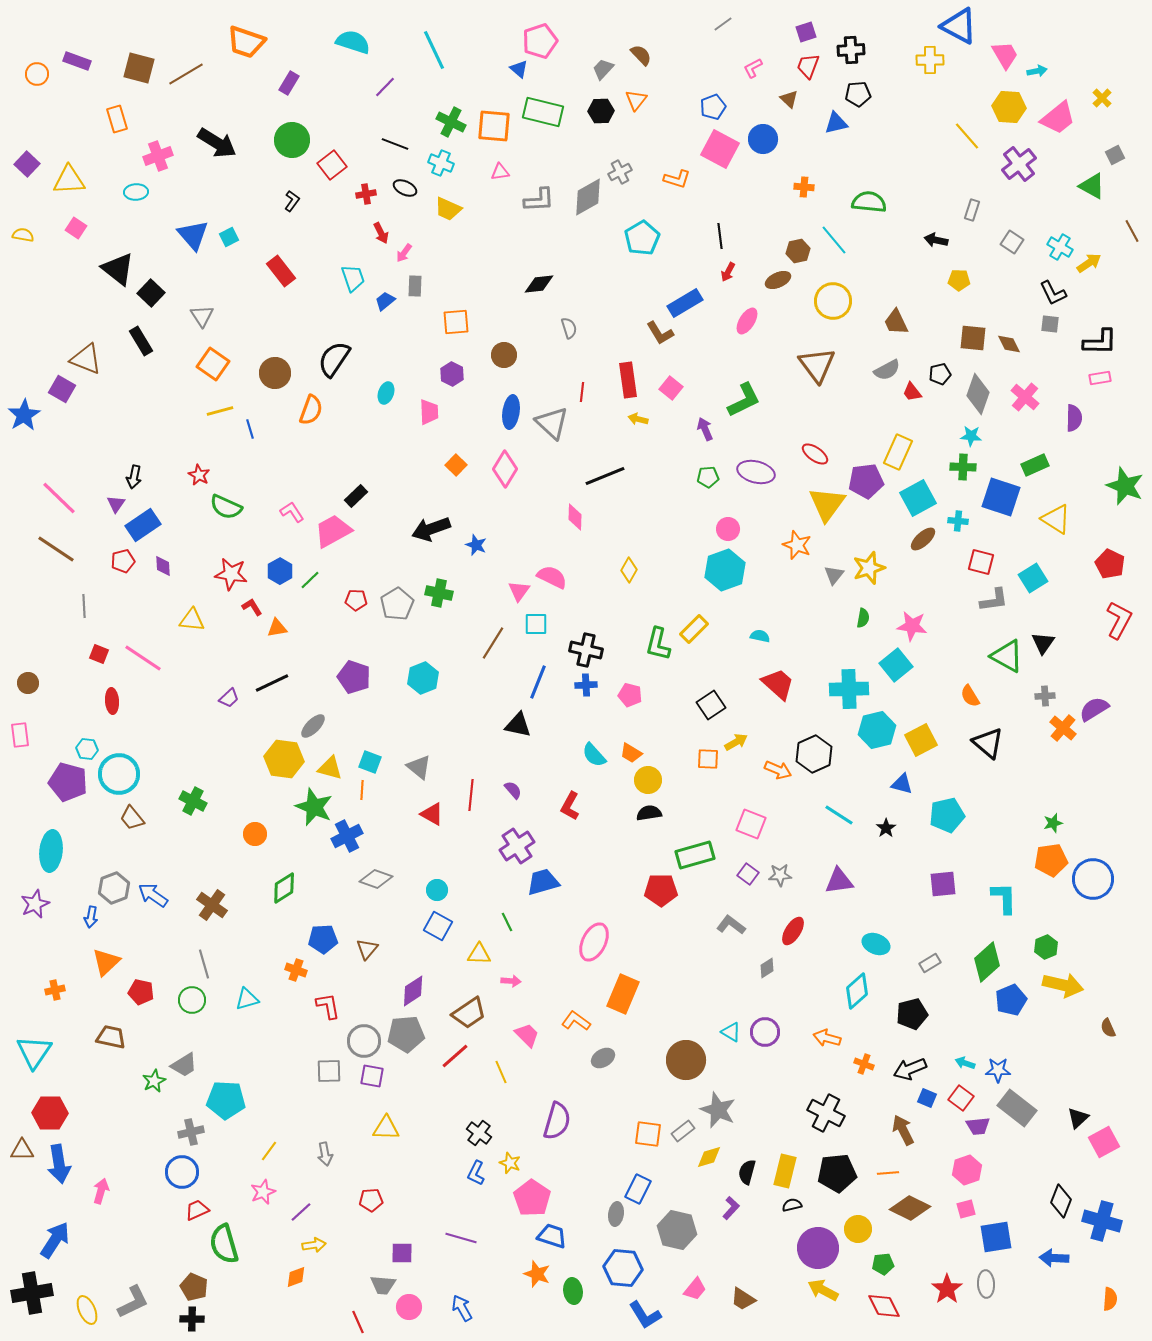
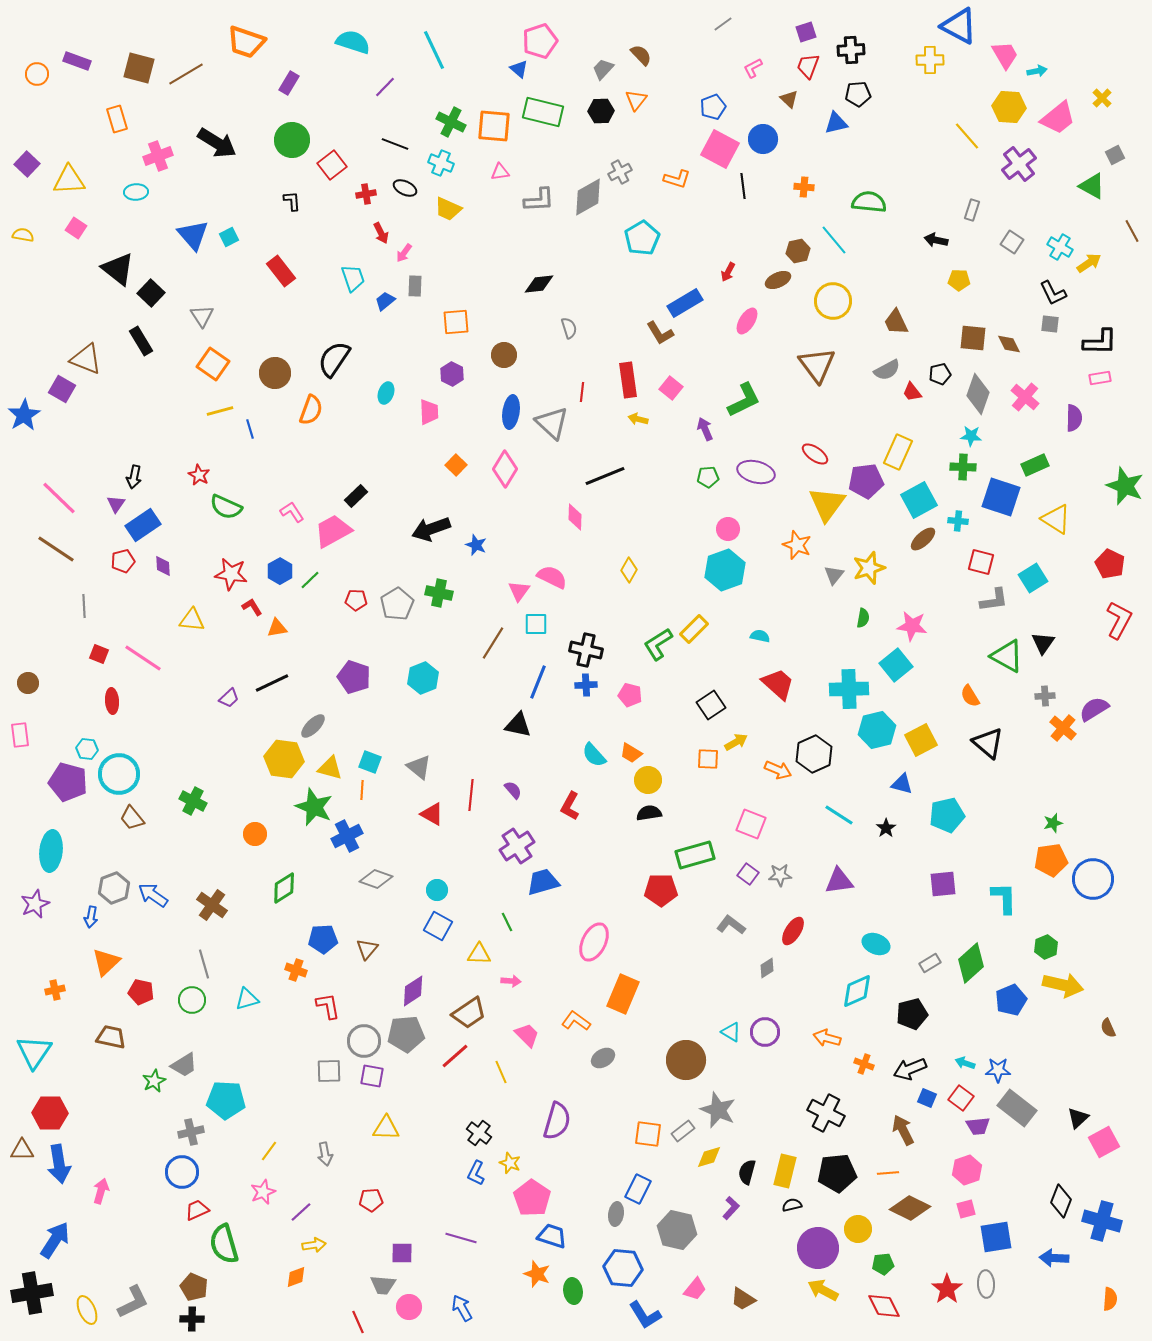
black L-shape at (292, 201): rotated 40 degrees counterclockwise
black line at (720, 236): moved 23 px right, 50 px up
cyan square at (918, 498): moved 1 px right, 2 px down
green L-shape at (658, 644): rotated 44 degrees clockwise
green diamond at (987, 962): moved 16 px left, 1 px down
cyan diamond at (857, 991): rotated 18 degrees clockwise
